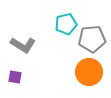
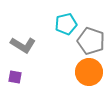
gray pentagon: moved 1 px left, 2 px down; rotated 24 degrees clockwise
